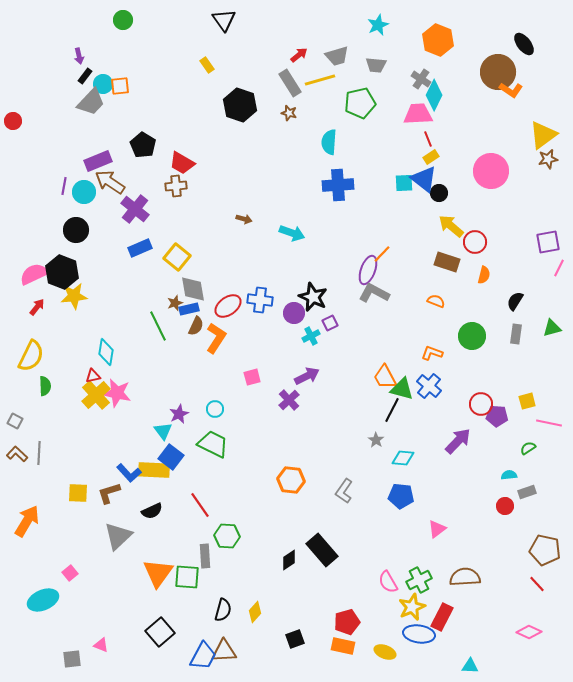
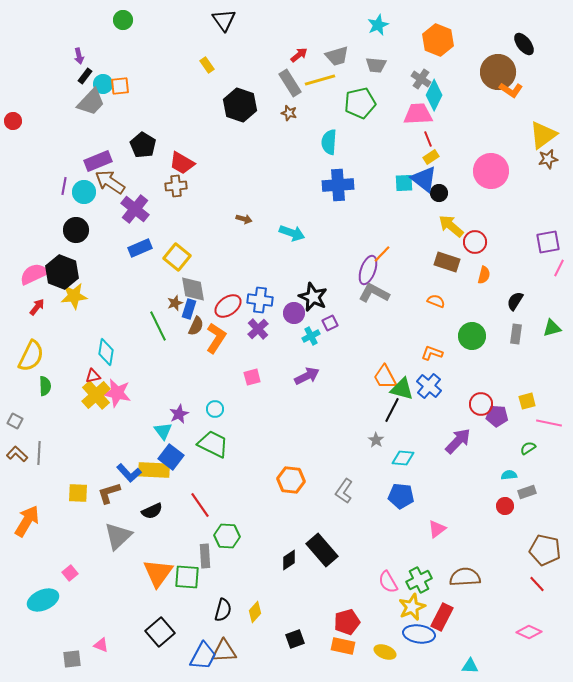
blue rectangle at (189, 309): rotated 60 degrees counterclockwise
purple cross at (289, 400): moved 31 px left, 71 px up
